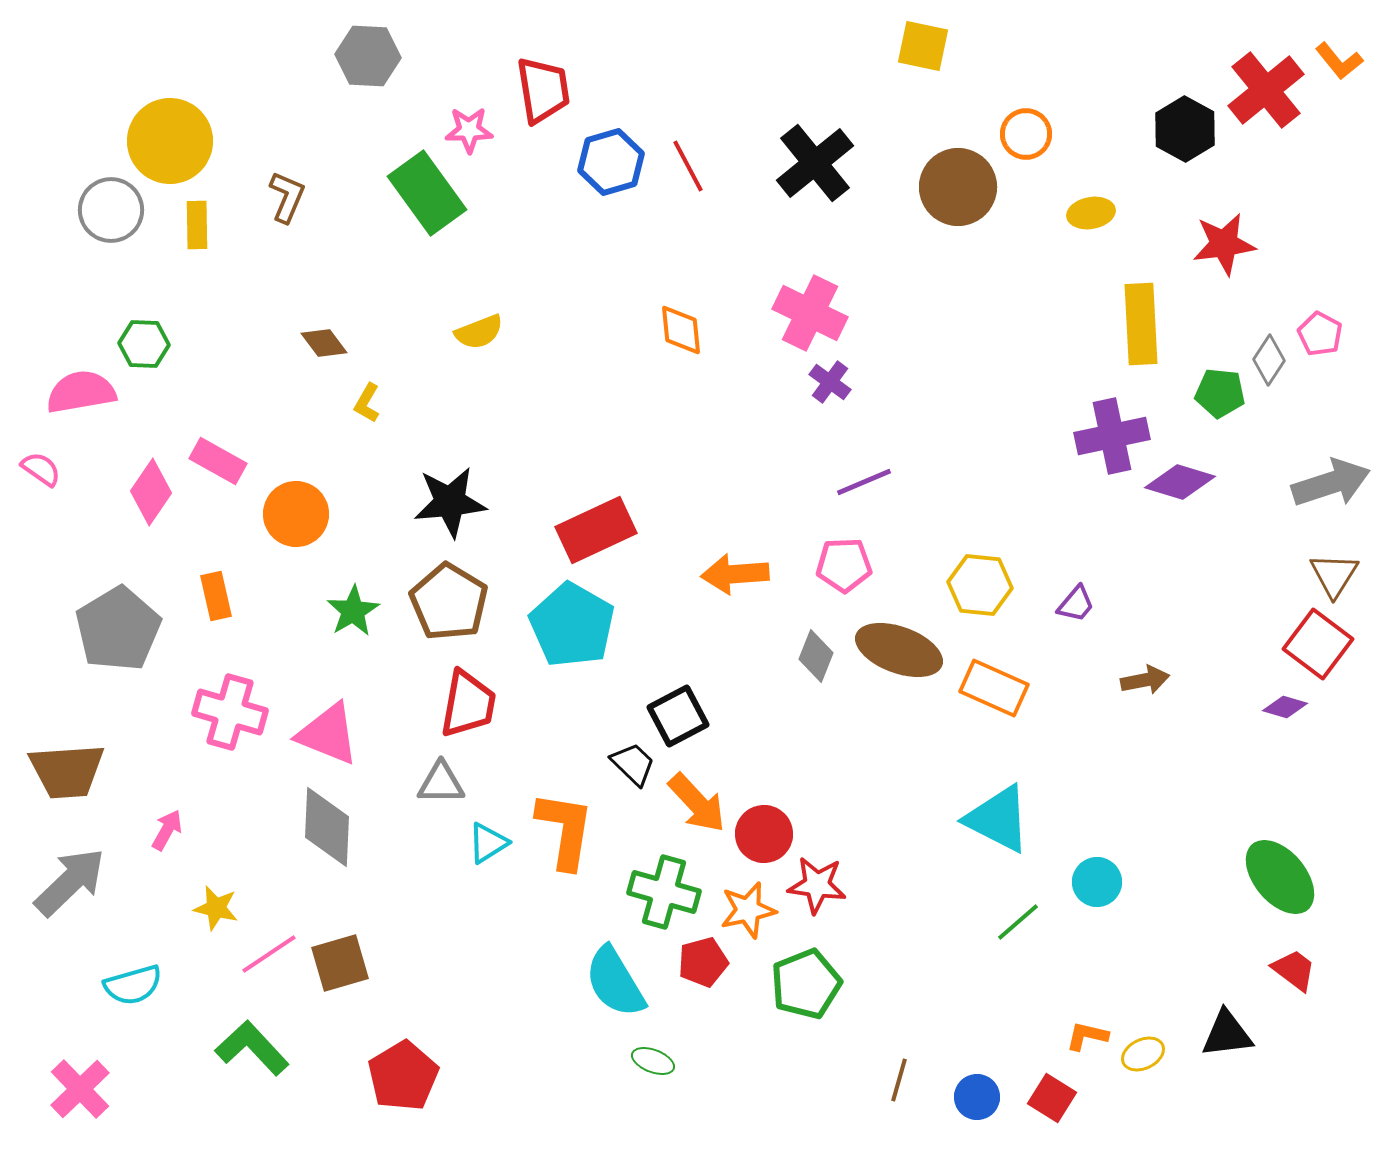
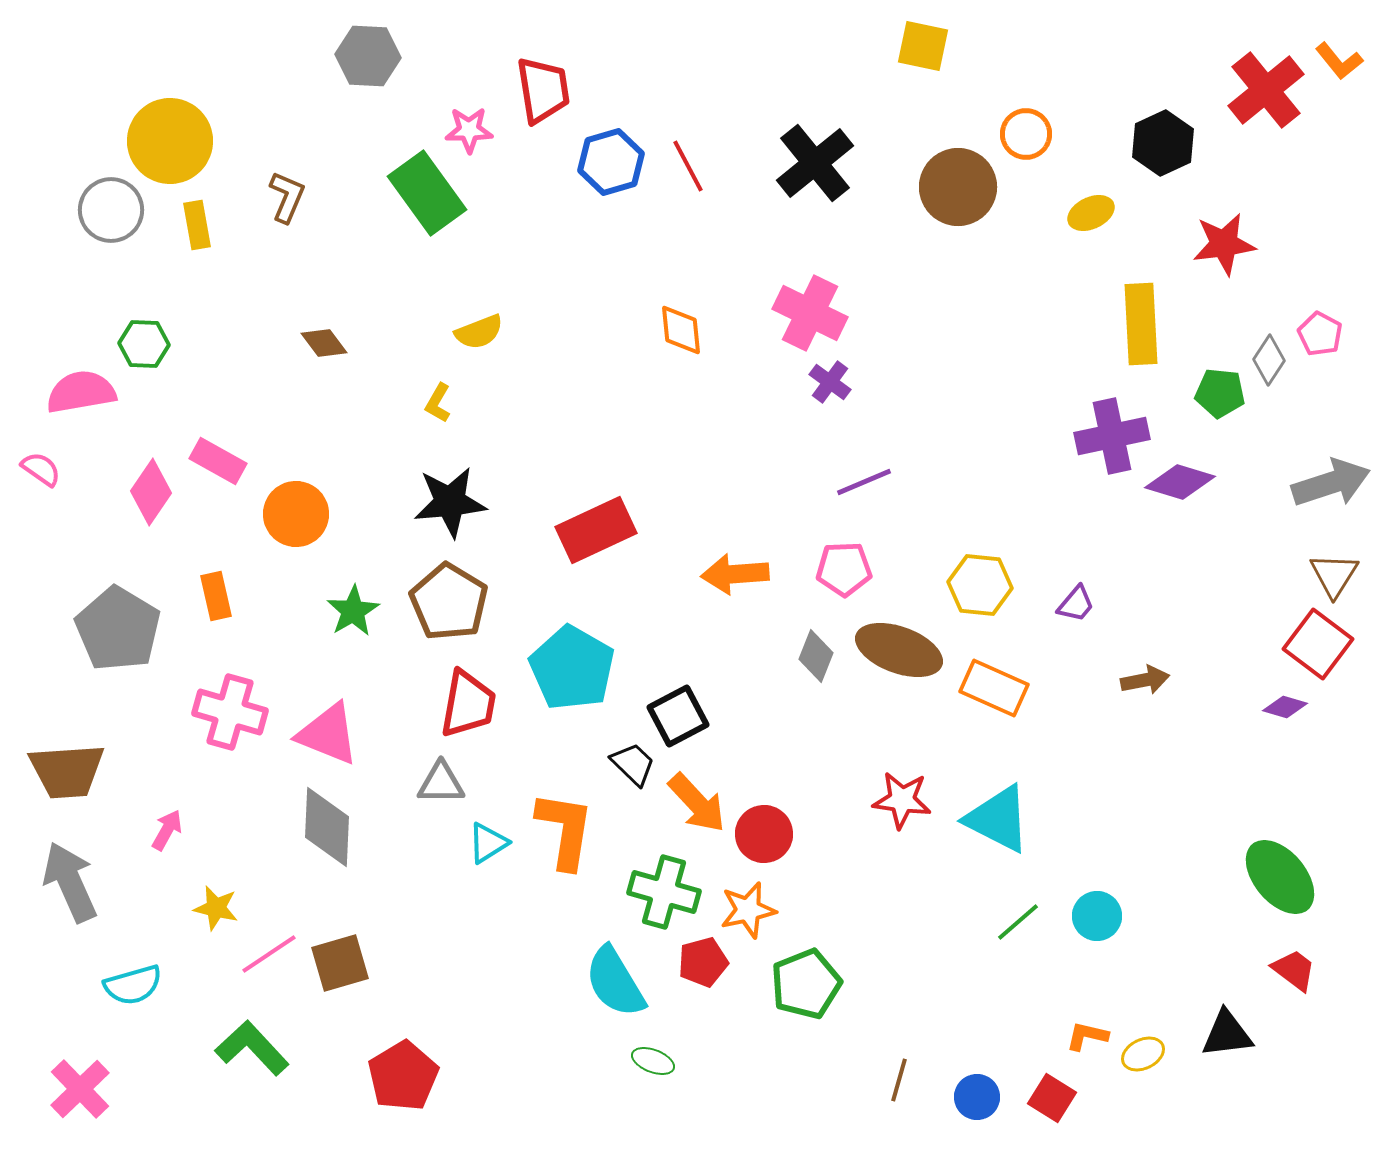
black hexagon at (1185, 129): moved 22 px left, 14 px down; rotated 6 degrees clockwise
yellow ellipse at (1091, 213): rotated 15 degrees counterclockwise
yellow rectangle at (197, 225): rotated 9 degrees counterclockwise
yellow L-shape at (367, 403): moved 71 px right
pink pentagon at (844, 565): moved 4 px down
cyan pentagon at (572, 625): moved 43 px down
gray pentagon at (118, 629): rotated 10 degrees counterclockwise
gray arrow at (70, 882): rotated 70 degrees counterclockwise
cyan circle at (1097, 882): moved 34 px down
red star at (817, 885): moved 85 px right, 85 px up
